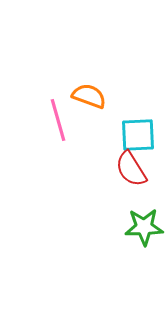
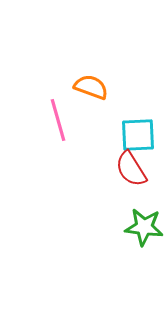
orange semicircle: moved 2 px right, 9 px up
green star: rotated 9 degrees clockwise
